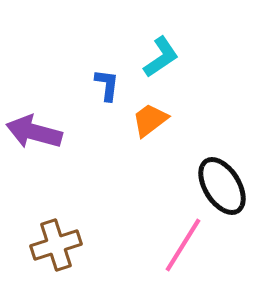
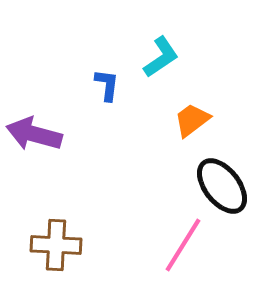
orange trapezoid: moved 42 px right
purple arrow: moved 2 px down
black ellipse: rotated 6 degrees counterclockwise
brown cross: rotated 21 degrees clockwise
